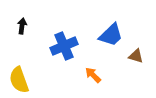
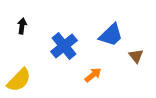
blue cross: rotated 16 degrees counterclockwise
brown triangle: rotated 35 degrees clockwise
orange arrow: rotated 96 degrees clockwise
yellow semicircle: rotated 116 degrees counterclockwise
